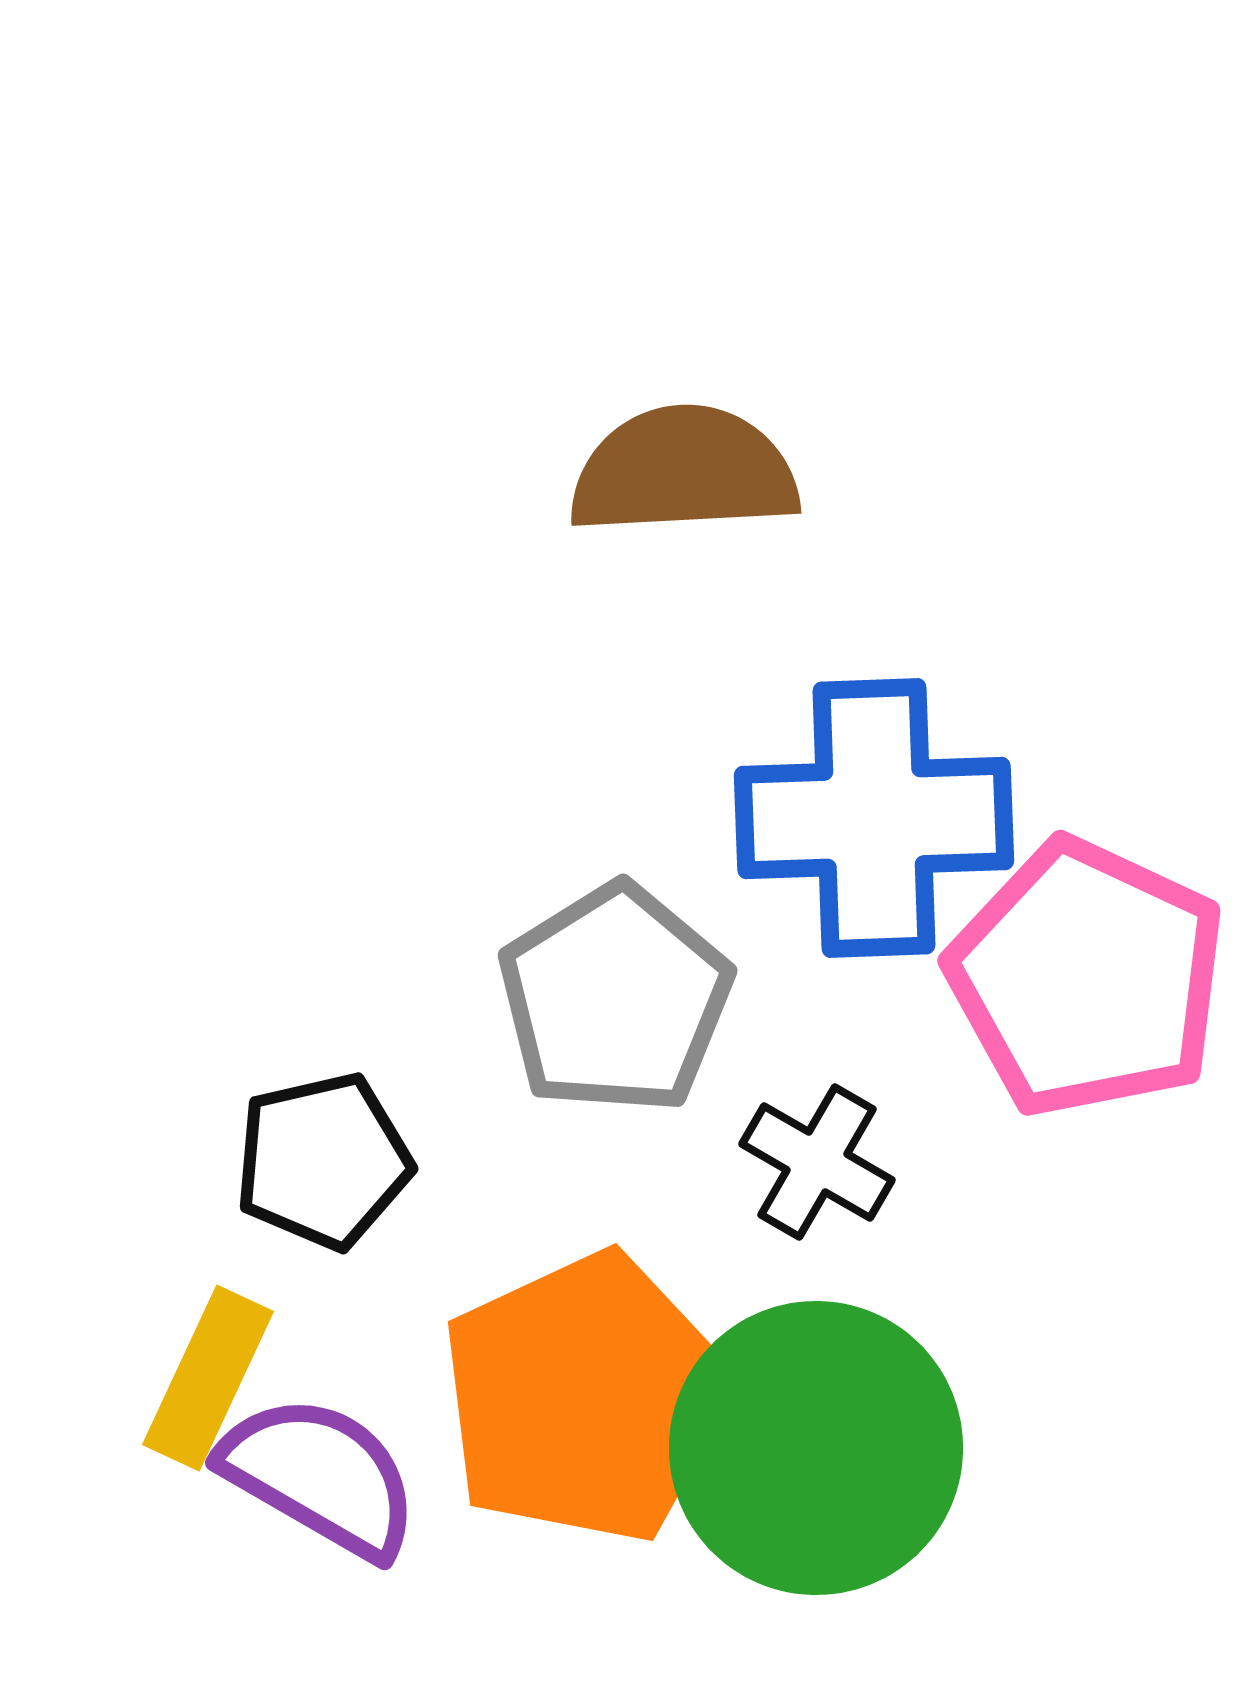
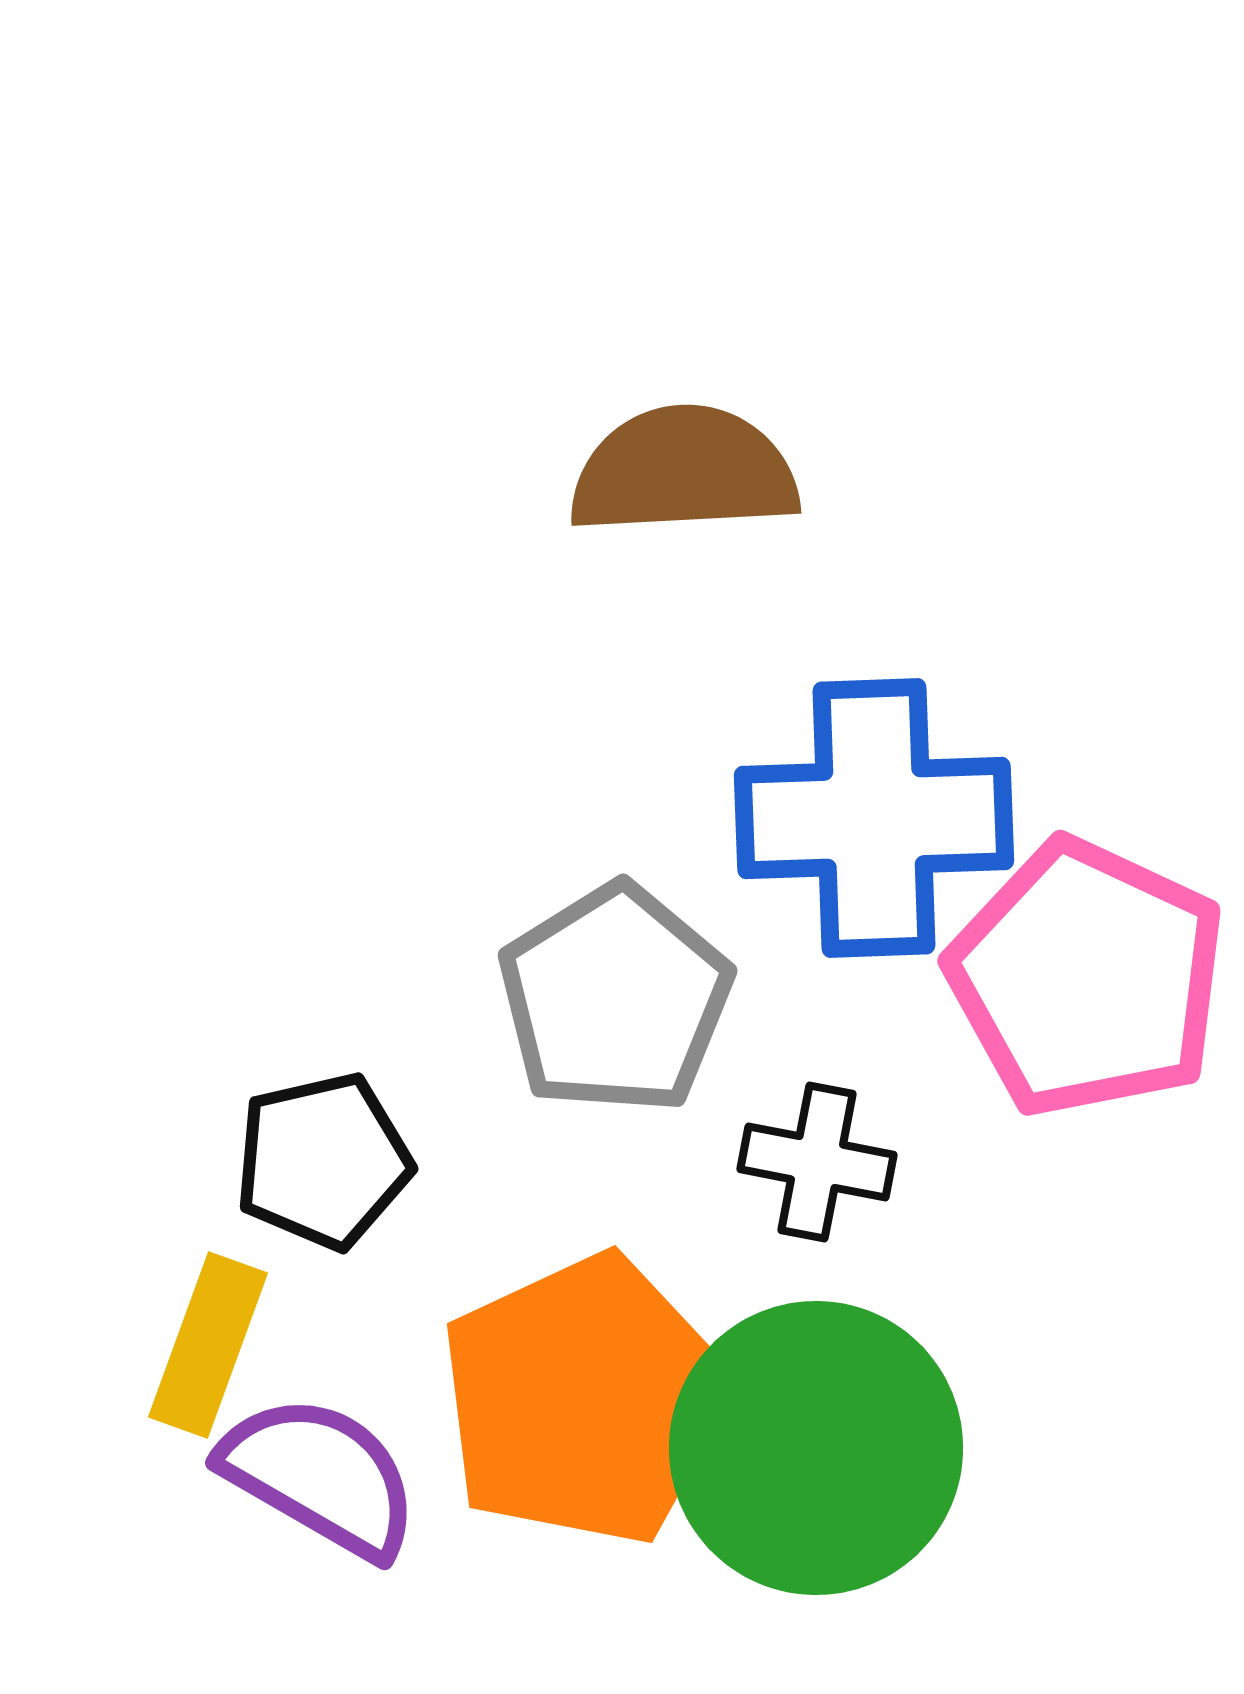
black cross: rotated 19 degrees counterclockwise
yellow rectangle: moved 33 px up; rotated 5 degrees counterclockwise
orange pentagon: moved 1 px left, 2 px down
